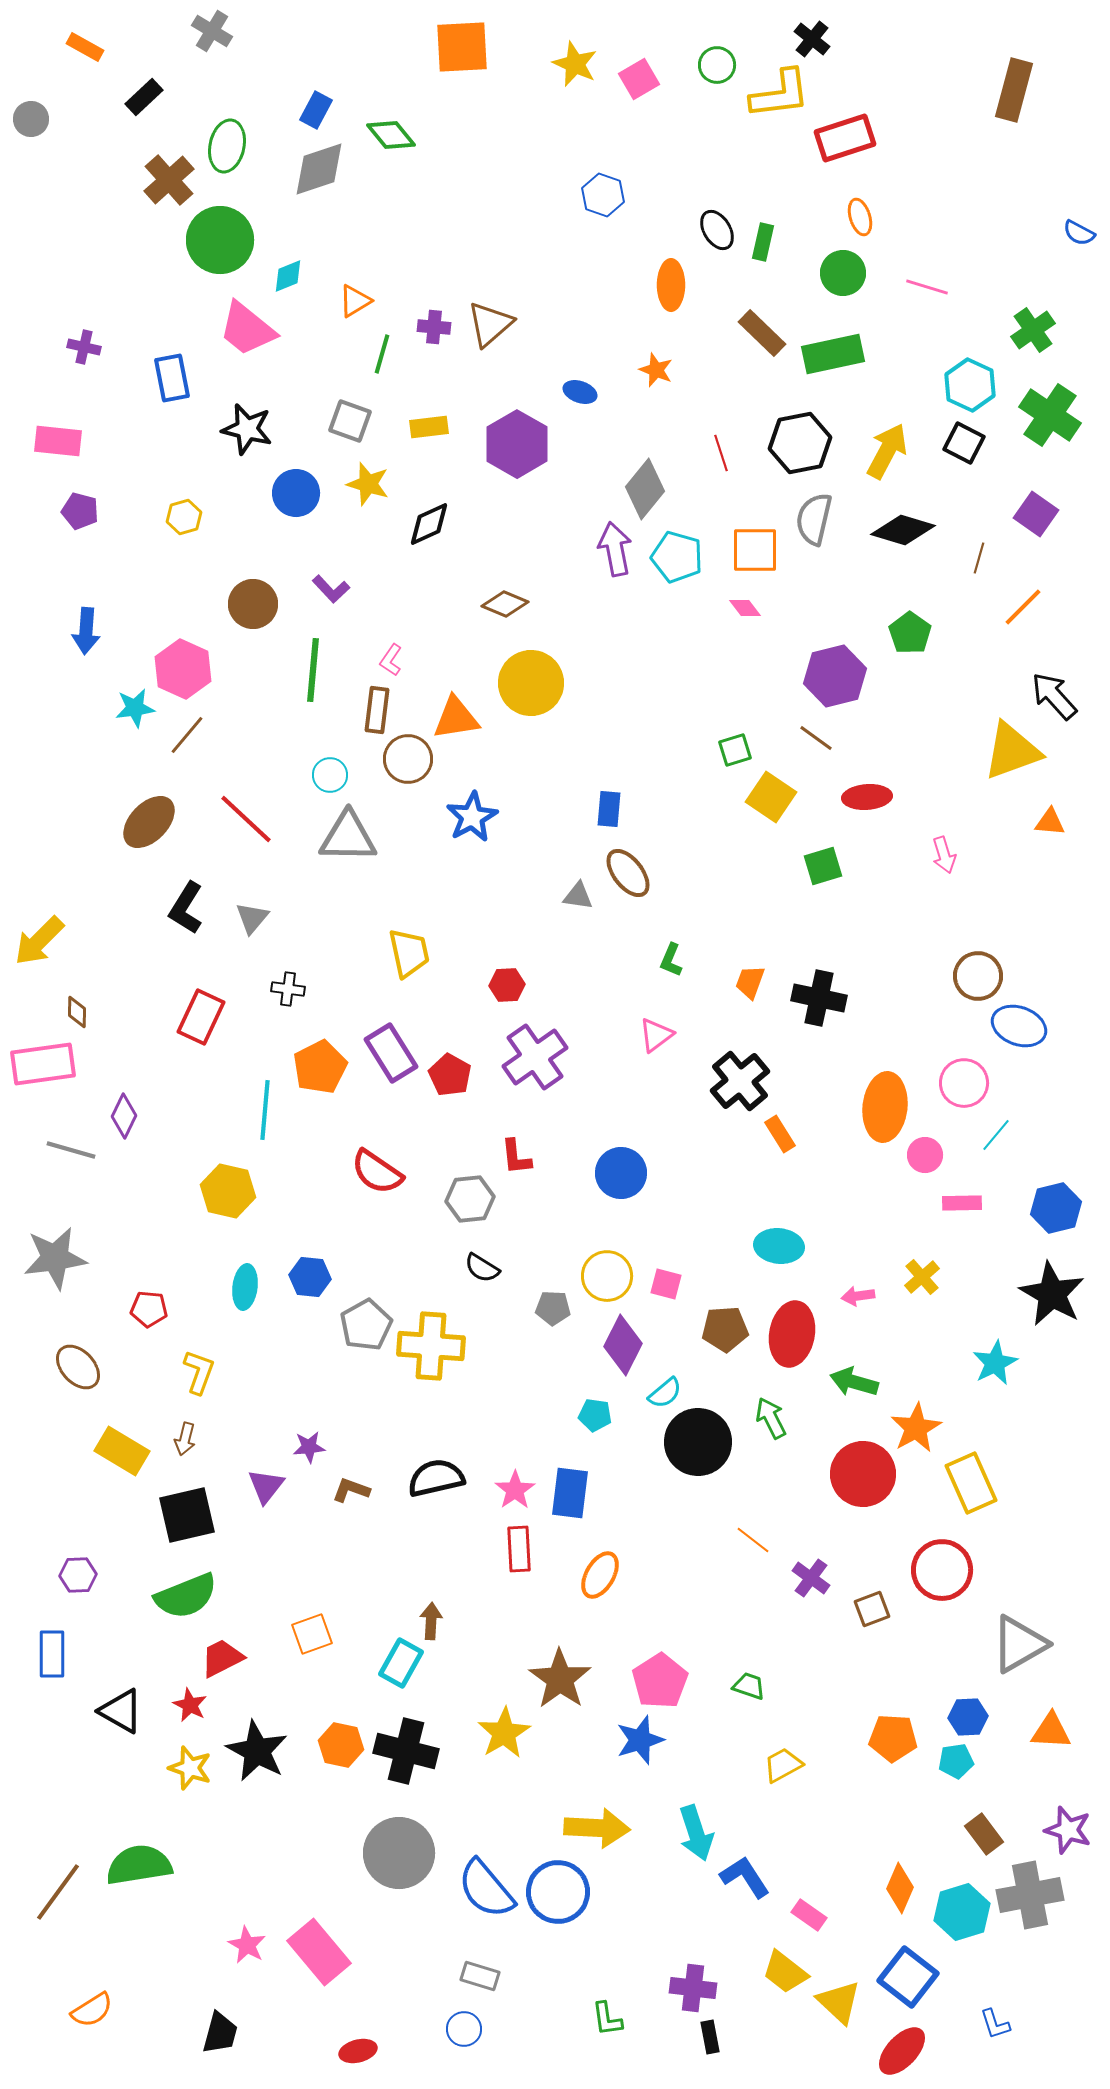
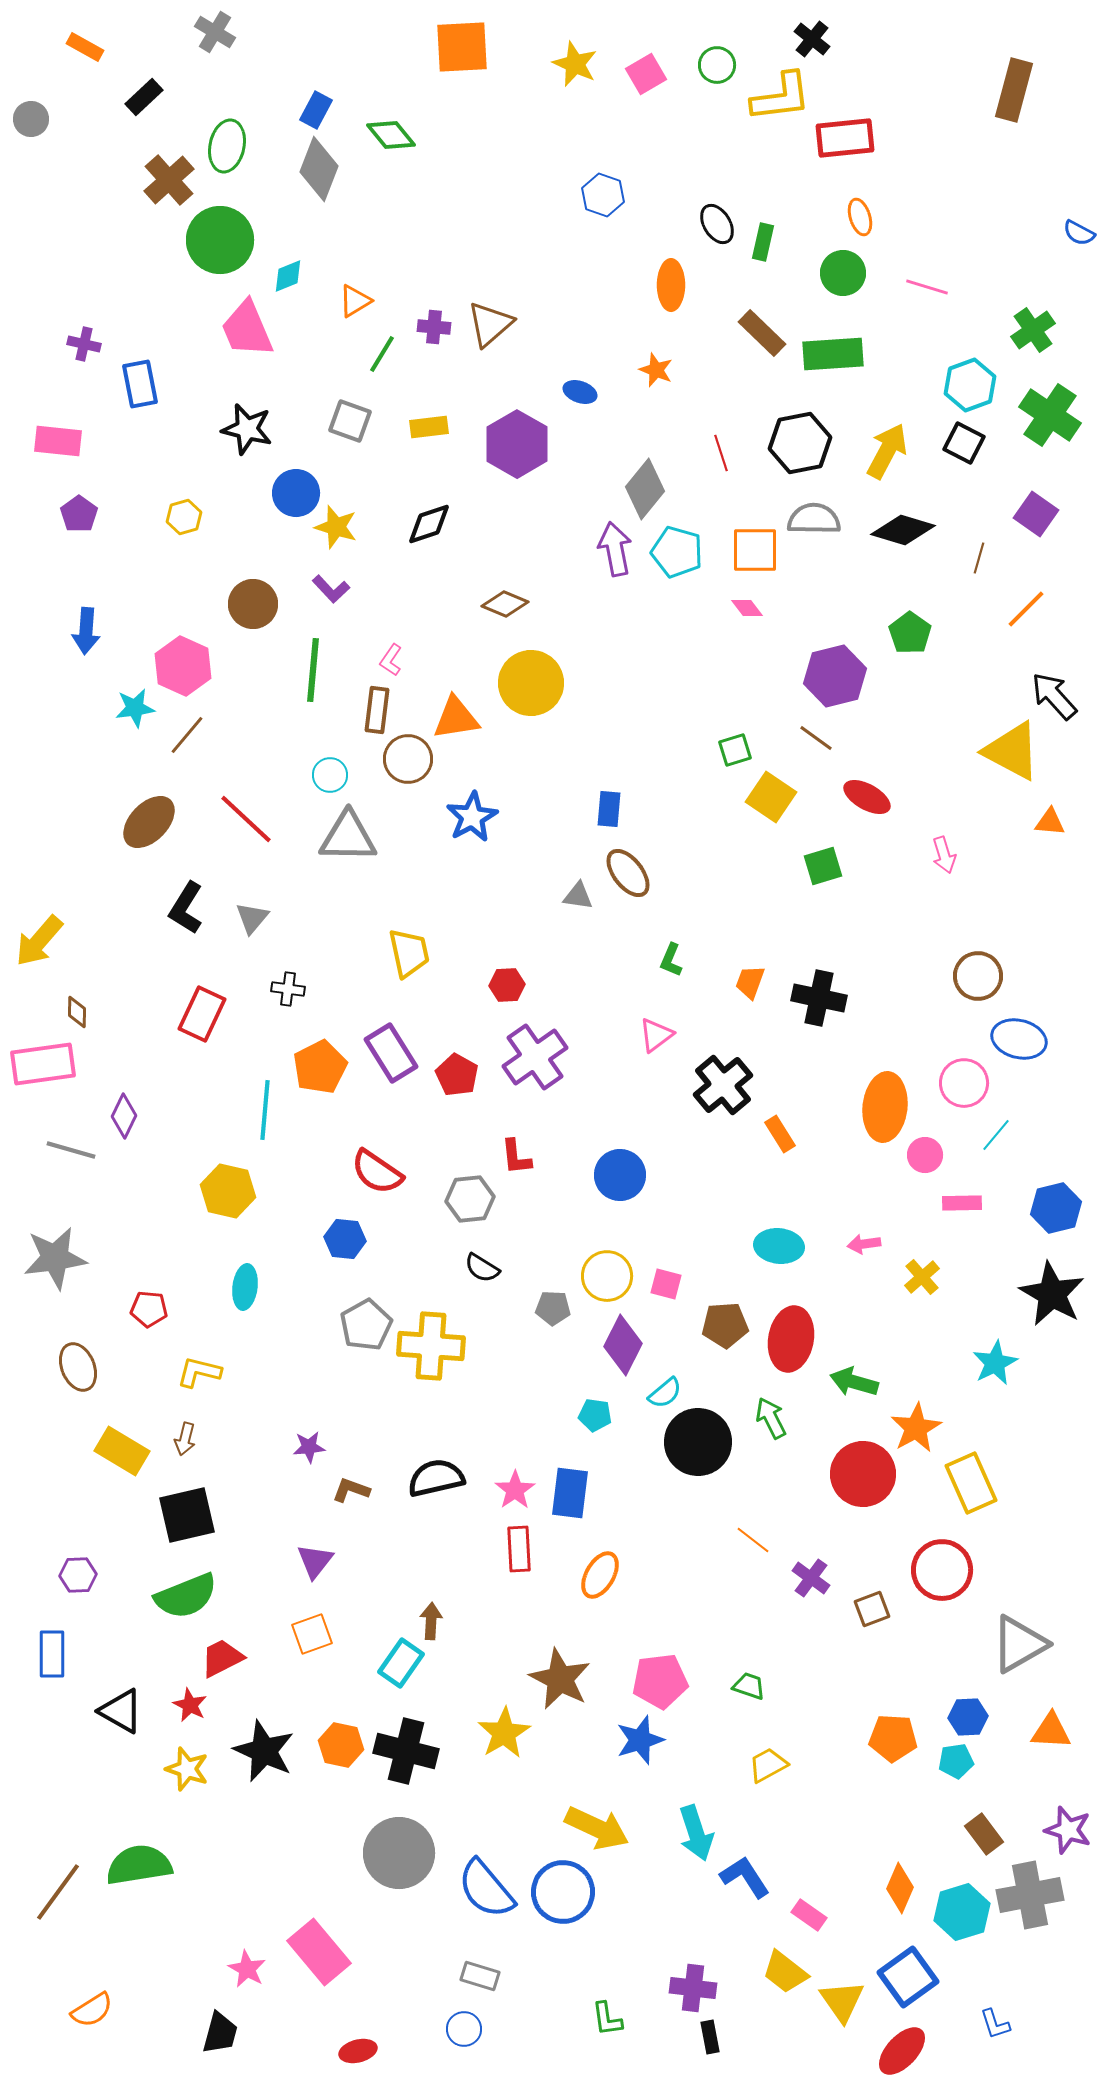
gray cross at (212, 31): moved 3 px right, 1 px down
pink square at (639, 79): moved 7 px right, 5 px up
yellow L-shape at (780, 94): moved 1 px right, 3 px down
red rectangle at (845, 138): rotated 12 degrees clockwise
gray diamond at (319, 169): rotated 50 degrees counterclockwise
black ellipse at (717, 230): moved 6 px up
pink trapezoid at (247, 329): rotated 28 degrees clockwise
purple cross at (84, 347): moved 3 px up
green line at (382, 354): rotated 15 degrees clockwise
green rectangle at (833, 354): rotated 8 degrees clockwise
blue rectangle at (172, 378): moved 32 px left, 6 px down
cyan hexagon at (970, 385): rotated 15 degrees clockwise
yellow star at (368, 484): moved 32 px left, 43 px down
purple pentagon at (80, 511): moved 1 px left, 3 px down; rotated 21 degrees clockwise
gray semicircle at (814, 519): rotated 78 degrees clockwise
black diamond at (429, 524): rotated 6 degrees clockwise
cyan pentagon at (677, 557): moved 5 px up
orange line at (1023, 607): moved 3 px right, 2 px down
pink diamond at (745, 608): moved 2 px right
pink hexagon at (183, 669): moved 3 px up
yellow triangle at (1012, 751): rotated 48 degrees clockwise
red ellipse at (867, 797): rotated 33 degrees clockwise
yellow arrow at (39, 941): rotated 4 degrees counterclockwise
red rectangle at (201, 1017): moved 1 px right, 3 px up
blue ellipse at (1019, 1026): moved 13 px down; rotated 6 degrees counterclockwise
red pentagon at (450, 1075): moved 7 px right
black cross at (740, 1081): moved 17 px left, 4 px down
blue circle at (621, 1173): moved 1 px left, 2 px down
blue hexagon at (310, 1277): moved 35 px right, 38 px up
pink arrow at (858, 1296): moved 6 px right, 52 px up
brown pentagon at (725, 1329): moved 4 px up
red ellipse at (792, 1334): moved 1 px left, 5 px down
brown ellipse at (78, 1367): rotated 21 degrees clockwise
yellow L-shape at (199, 1372): rotated 96 degrees counterclockwise
purple triangle at (266, 1486): moved 49 px right, 75 px down
cyan rectangle at (401, 1663): rotated 6 degrees clockwise
brown star at (560, 1679): rotated 8 degrees counterclockwise
pink pentagon at (660, 1681): rotated 26 degrees clockwise
black star at (257, 1751): moved 7 px right; rotated 4 degrees counterclockwise
yellow trapezoid at (783, 1765): moved 15 px left
yellow star at (190, 1768): moved 3 px left, 1 px down
yellow arrow at (597, 1828): rotated 22 degrees clockwise
blue circle at (558, 1892): moved 5 px right
pink star at (247, 1945): moved 24 px down
blue square at (908, 1977): rotated 16 degrees clockwise
yellow triangle at (839, 2002): moved 3 px right, 1 px up; rotated 12 degrees clockwise
